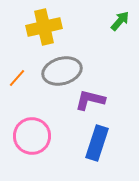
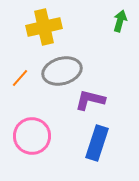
green arrow: rotated 25 degrees counterclockwise
orange line: moved 3 px right
